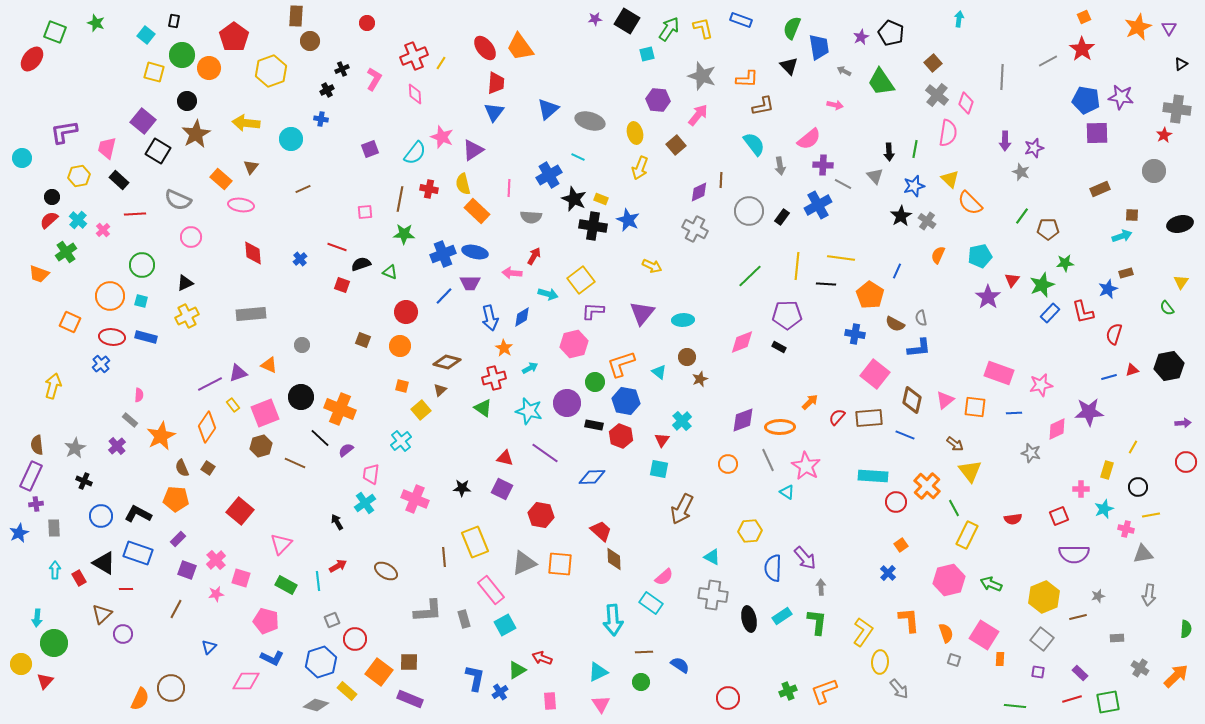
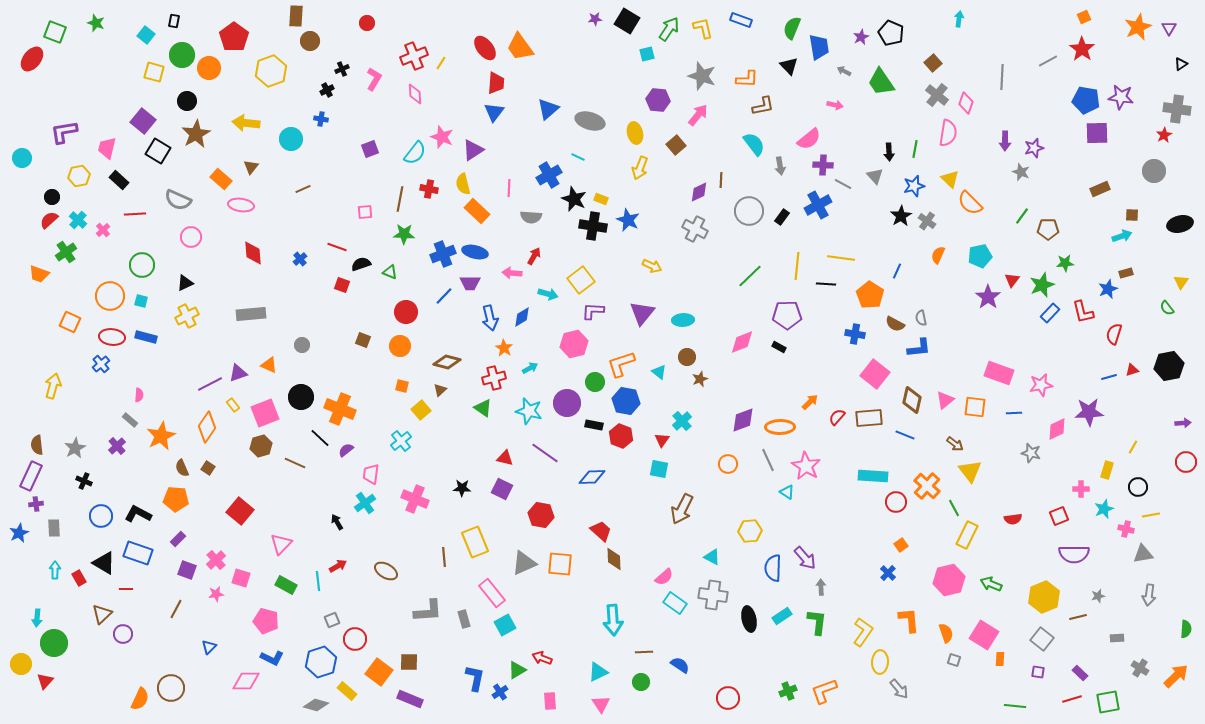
pink rectangle at (491, 590): moved 1 px right, 3 px down
cyan rectangle at (651, 603): moved 24 px right
